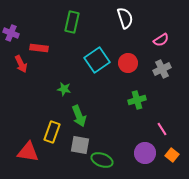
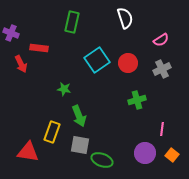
pink line: rotated 40 degrees clockwise
